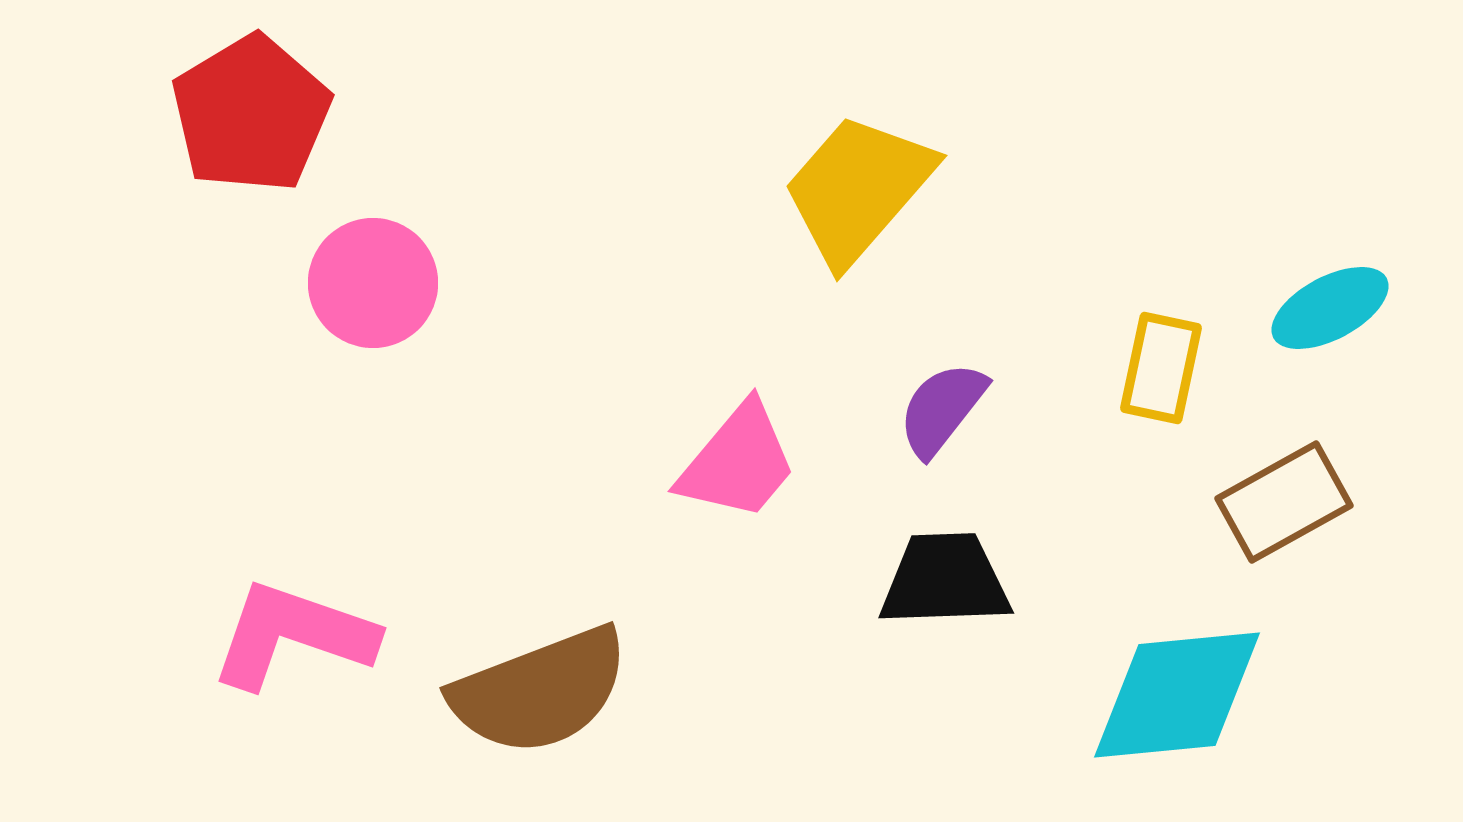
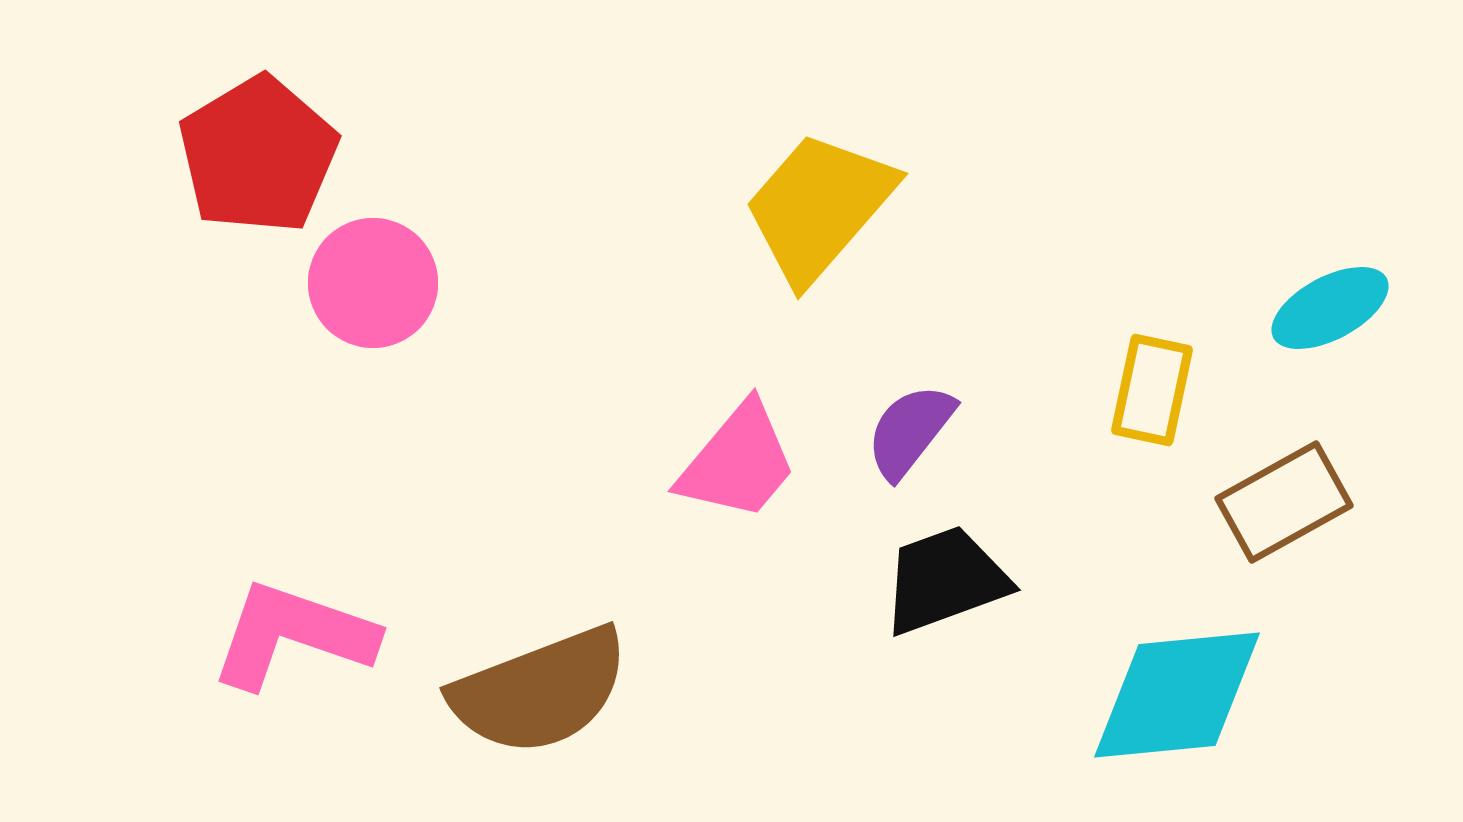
red pentagon: moved 7 px right, 41 px down
yellow trapezoid: moved 39 px left, 18 px down
yellow rectangle: moved 9 px left, 22 px down
purple semicircle: moved 32 px left, 22 px down
black trapezoid: rotated 18 degrees counterclockwise
